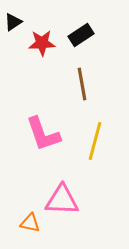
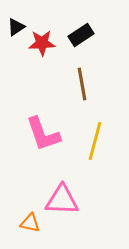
black triangle: moved 3 px right, 5 px down
